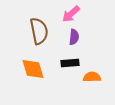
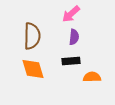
brown semicircle: moved 7 px left, 5 px down; rotated 12 degrees clockwise
black rectangle: moved 1 px right, 2 px up
